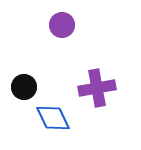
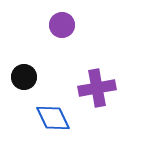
black circle: moved 10 px up
